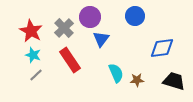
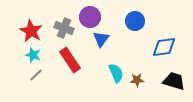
blue circle: moved 5 px down
gray cross: rotated 24 degrees counterclockwise
blue diamond: moved 2 px right, 1 px up
